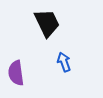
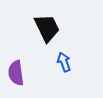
black trapezoid: moved 5 px down
